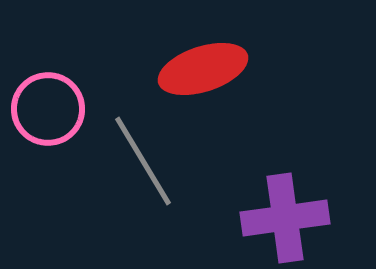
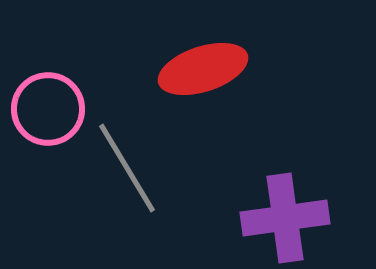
gray line: moved 16 px left, 7 px down
